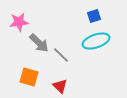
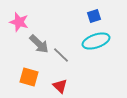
pink star: rotated 24 degrees clockwise
gray arrow: moved 1 px down
